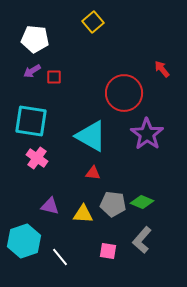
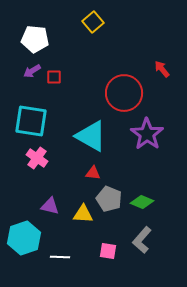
gray pentagon: moved 4 px left, 5 px up; rotated 15 degrees clockwise
cyan hexagon: moved 3 px up
white line: rotated 48 degrees counterclockwise
